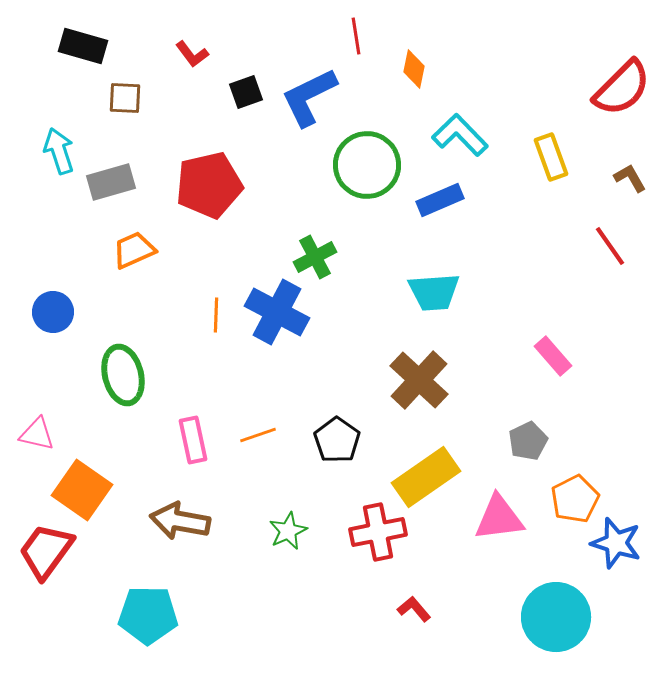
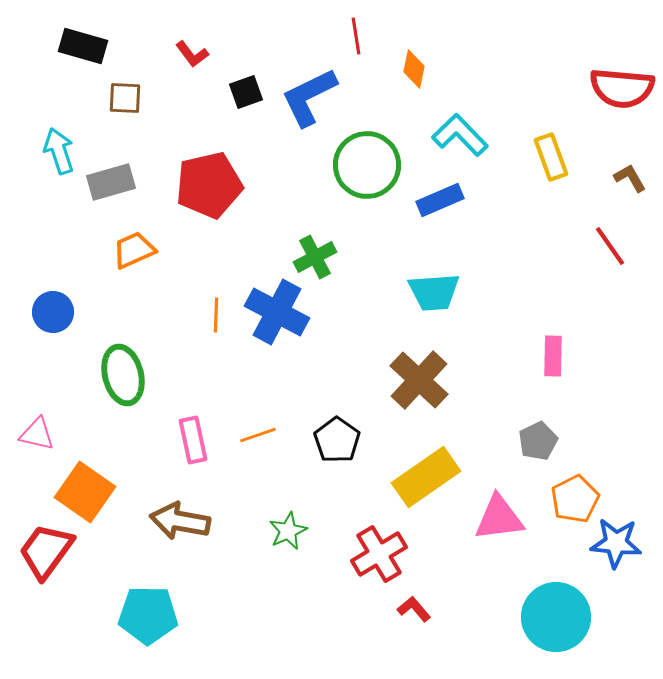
red semicircle at (622, 88): rotated 50 degrees clockwise
pink rectangle at (553, 356): rotated 42 degrees clockwise
gray pentagon at (528, 441): moved 10 px right
orange square at (82, 490): moved 3 px right, 2 px down
red cross at (378, 532): moved 1 px right, 22 px down; rotated 20 degrees counterclockwise
blue star at (616, 543): rotated 12 degrees counterclockwise
